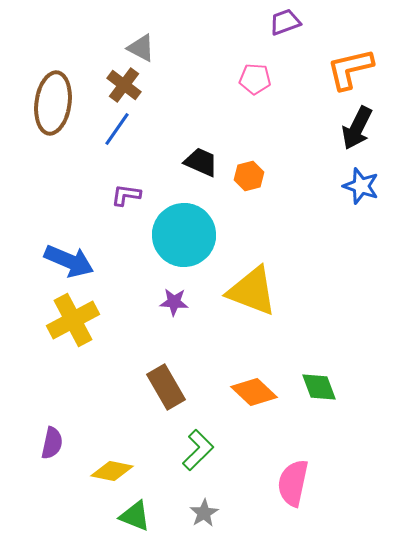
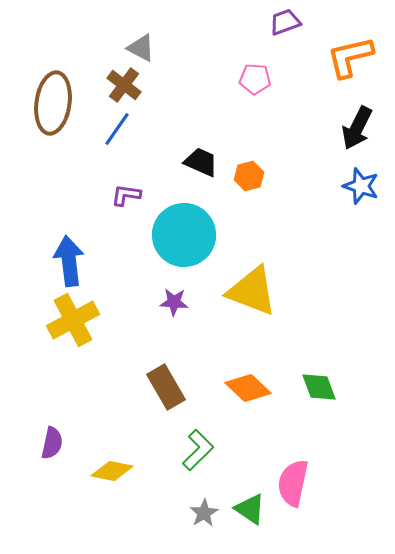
orange L-shape: moved 12 px up
blue arrow: rotated 120 degrees counterclockwise
orange diamond: moved 6 px left, 4 px up
green triangle: moved 115 px right, 7 px up; rotated 12 degrees clockwise
